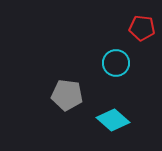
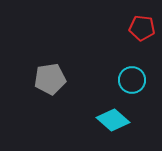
cyan circle: moved 16 px right, 17 px down
gray pentagon: moved 17 px left, 16 px up; rotated 16 degrees counterclockwise
